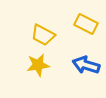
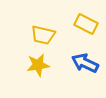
yellow trapezoid: rotated 15 degrees counterclockwise
blue arrow: moved 1 px left, 2 px up; rotated 8 degrees clockwise
